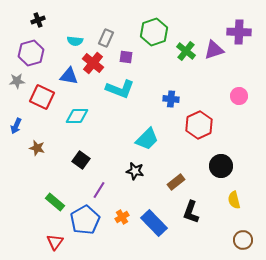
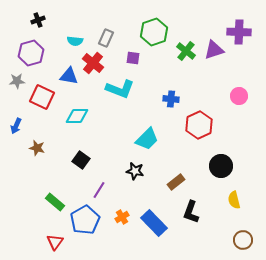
purple square: moved 7 px right, 1 px down
